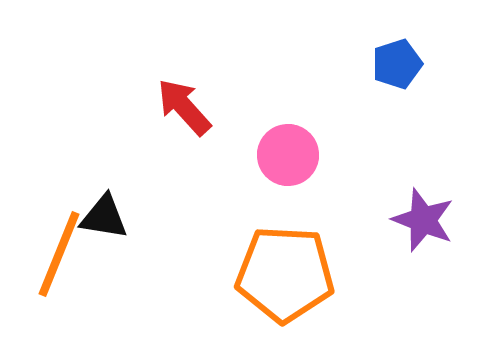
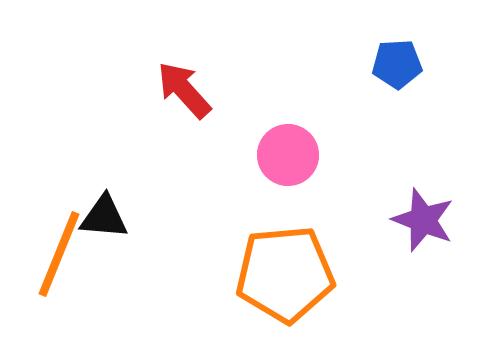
blue pentagon: rotated 15 degrees clockwise
red arrow: moved 17 px up
black triangle: rotated 4 degrees counterclockwise
orange pentagon: rotated 8 degrees counterclockwise
